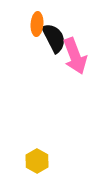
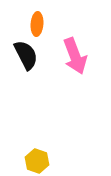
black semicircle: moved 28 px left, 17 px down
yellow hexagon: rotated 10 degrees counterclockwise
